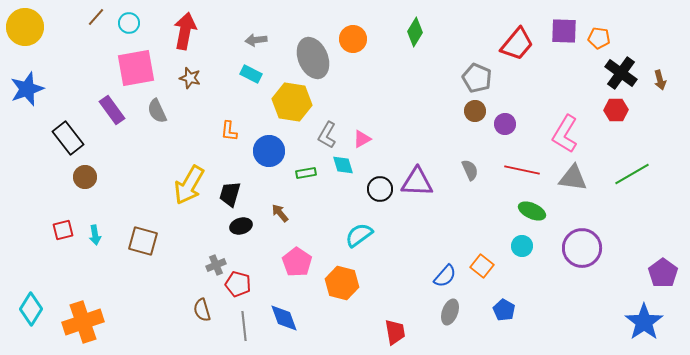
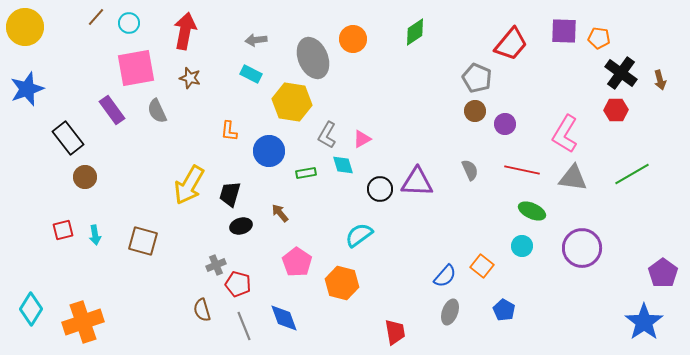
green diamond at (415, 32): rotated 24 degrees clockwise
red trapezoid at (517, 44): moved 6 px left
gray line at (244, 326): rotated 16 degrees counterclockwise
